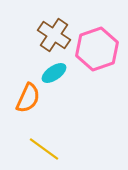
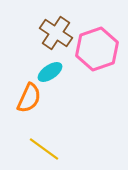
brown cross: moved 2 px right, 2 px up
cyan ellipse: moved 4 px left, 1 px up
orange semicircle: moved 1 px right
